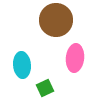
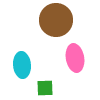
pink ellipse: rotated 16 degrees counterclockwise
green square: rotated 24 degrees clockwise
